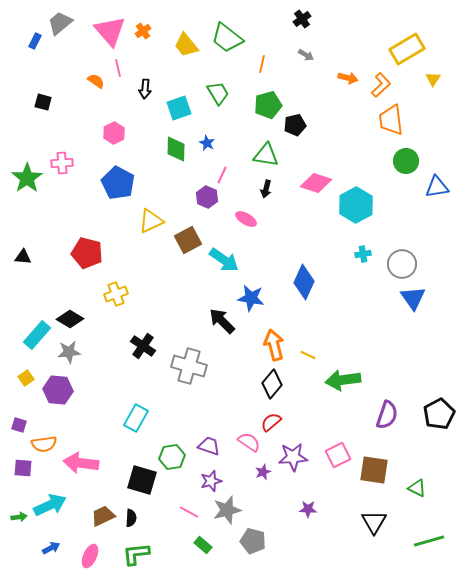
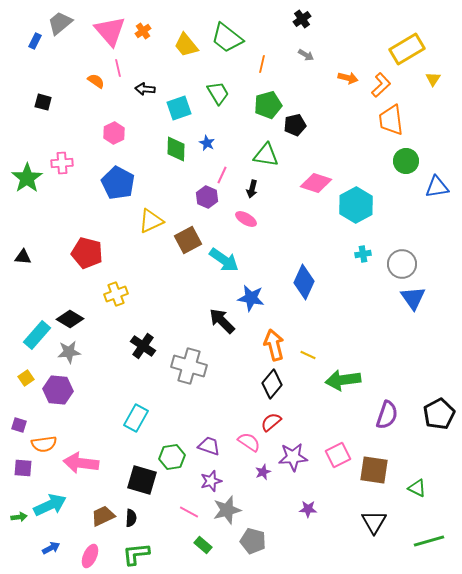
black arrow at (145, 89): rotated 90 degrees clockwise
black arrow at (266, 189): moved 14 px left
